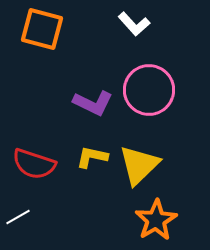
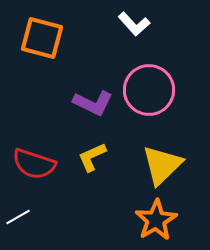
orange square: moved 9 px down
yellow L-shape: rotated 36 degrees counterclockwise
yellow triangle: moved 23 px right
